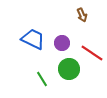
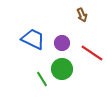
green circle: moved 7 px left
